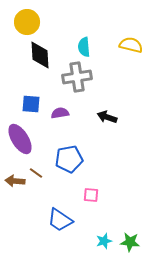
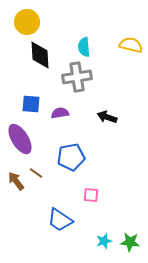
blue pentagon: moved 2 px right, 2 px up
brown arrow: moved 1 px right; rotated 48 degrees clockwise
